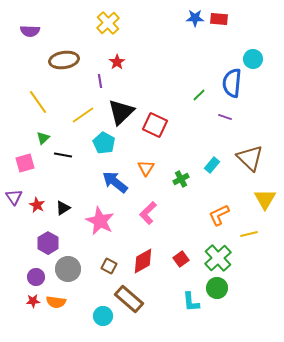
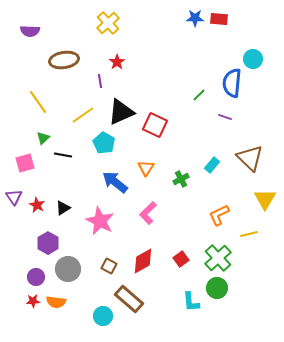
black triangle at (121, 112): rotated 20 degrees clockwise
